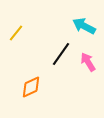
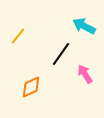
yellow line: moved 2 px right, 3 px down
pink arrow: moved 3 px left, 12 px down
